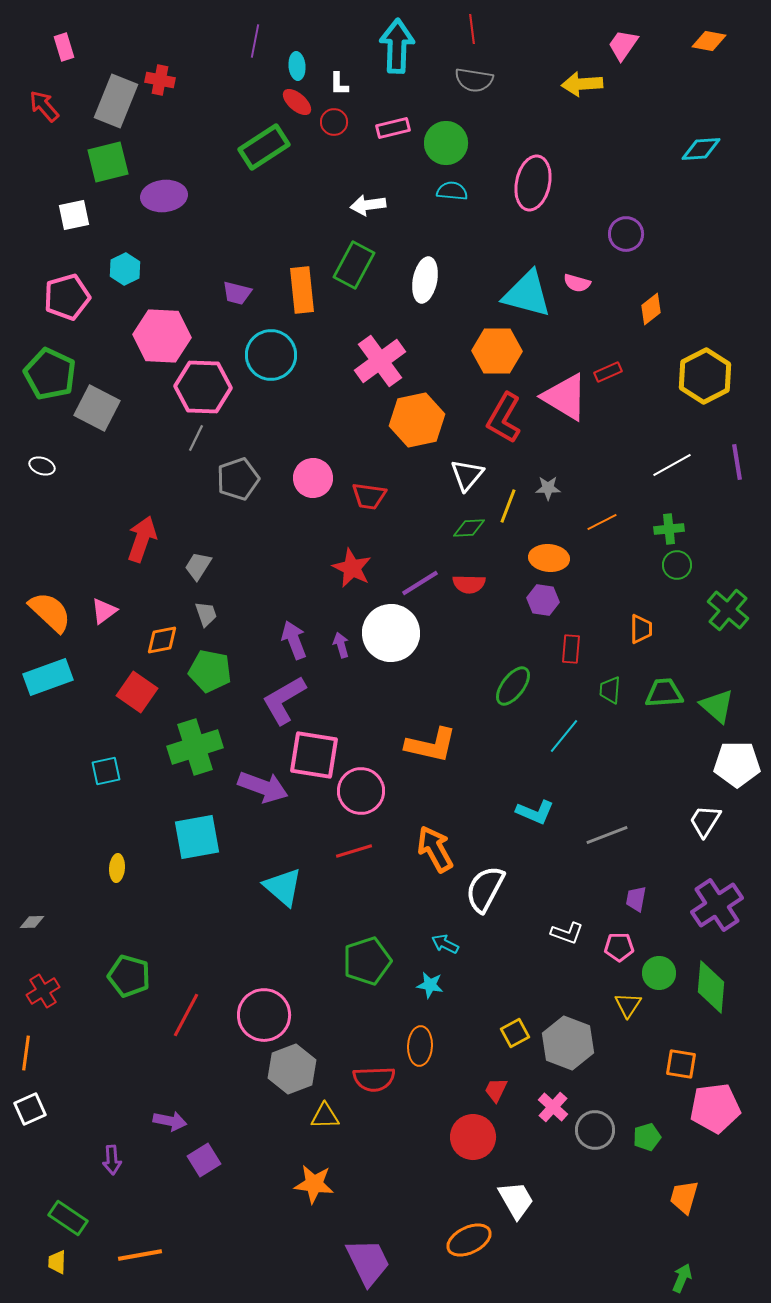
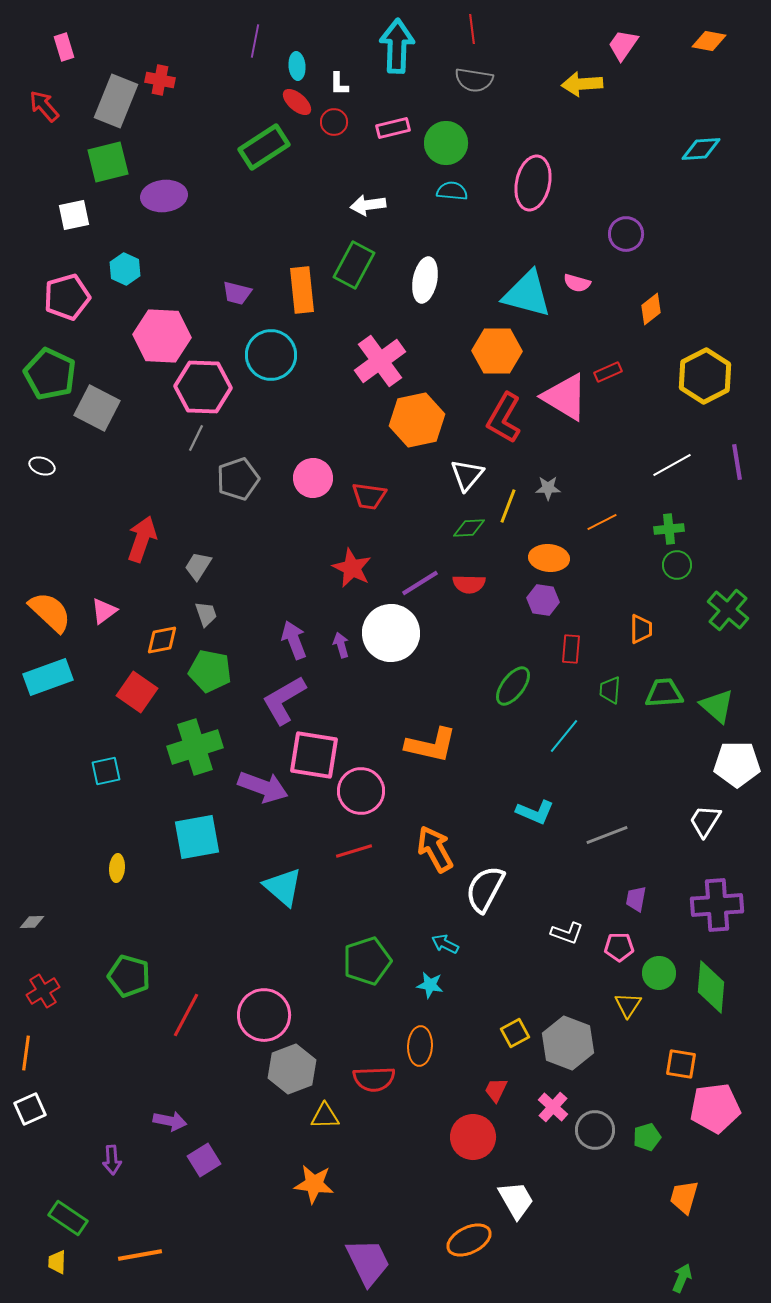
cyan hexagon at (125, 269): rotated 8 degrees counterclockwise
purple cross at (717, 905): rotated 30 degrees clockwise
